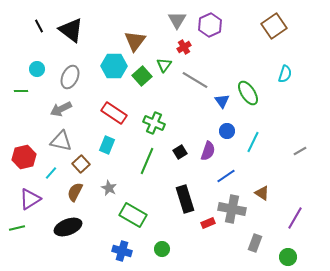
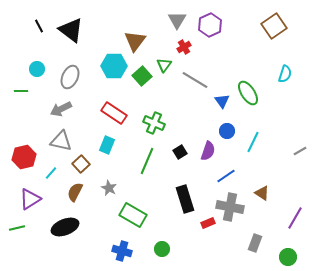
gray cross at (232, 209): moved 2 px left, 2 px up
black ellipse at (68, 227): moved 3 px left
